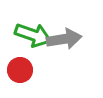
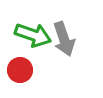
gray arrow: rotated 80 degrees clockwise
